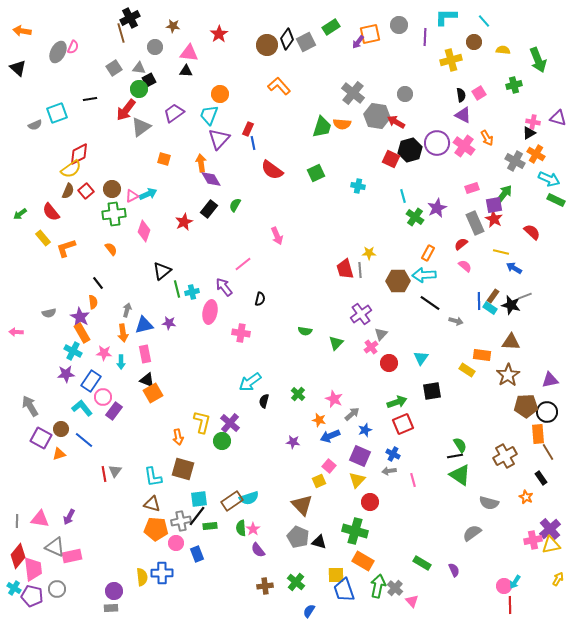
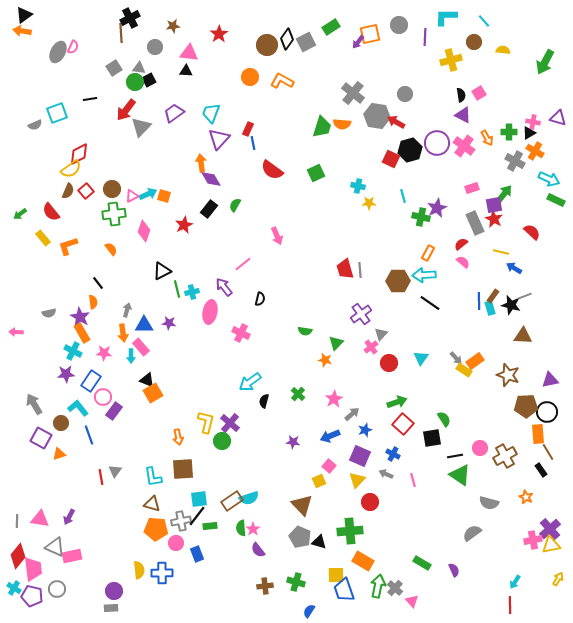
brown star at (173, 26): rotated 16 degrees counterclockwise
brown line at (121, 33): rotated 12 degrees clockwise
green arrow at (538, 60): moved 7 px right, 2 px down; rotated 50 degrees clockwise
black triangle at (18, 68): moved 6 px right, 53 px up; rotated 42 degrees clockwise
green cross at (514, 85): moved 5 px left, 47 px down; rotated 14 degrees clockwise
orange L-shape at (279, 86): moved 3 px right, 5 px up; rotated 20 degrees counterclockwise
green circle at (139, 89): moved 4 px left, 7 px up
orange circle at (220, 94): moved 30 px right, 17 px up
cyan trapezoid at (209, 115): moved 2 px right, 2 px up
gray triangle at (141, 127): rotated 10 degrees counterclockwise
orange cross at (536, 154): moved 1 px left, 3 px up
orange square at (164, 159): moved 37 px down
green cross at (415, 217): moved 6 px right; rotated 24 degrees counterclockwise
red star at (184, 222): moved 3 px down
orange L-shape at (66, 248): moved 2 px right, 2 px up
yellow star at (369, 253): moved 50 px up
pink semicircle at (465, 266): moved 2 px left, 4 px up
black triangle at (162, 271): rotated 12 degrees clockwise
cyan rectangle at (490, 308): rotated 40 degrees clockwise
gray arrow at (456, 321): moved 37 px down; rotated 32 degrees clockwise
blue triangle at (144, 325): rotated 12 degrees clockwise
pink cross at (241, 333): rotated 18 degrees clockwise
brown triangle at (511, 342): moved 12 px right, 6 px up
pink rectangle at (145, 354): moved 4 px left, 7 px up; rotated 30 degrees counterclockwise
orange rectangle at (482, 355): moved 7 px left, 6 px down; rotated 42 degrees counterclockwise
cyan arrow at (121, 362): moved 10 px right, 6 px up
yellow rectangle at (467, 370): moved 3 px left
brown star at (508, 375): rotated 20 degrees counterclockwise
black square at (432, 391): moved 47 px down
pink star at (334, 399): rotated 18 degrees clockwise
gray arrow at (30, 406): moved 4 px right, 2 px up
cyan L-shape at (82, 408): moved 4 px left
orange star at (319, 420): moved 6 px right, 60 px up
yellow L-shape at (202, 422): moved 4 px right
red square at (403, 424): rotated 25 degrees counterclockwise
brown circle at (61, 429): moved 6 px up
blue line at (84, 440): moved 5 px right, 5 px up; rotated 30 degrees clockwise
green semicircle at (460, 445): moved 16 px left, 26 px up
brown square at (183, 469): rotated 20 degrees counterclockwise
gray arrow at (389, 471): moved 3 px left, 3 px down; rotated 32 degrees clockwise
red line at (104, 474): moved 3 px left, 3 px down
black rectangle at (541, 478): moved 8 px up
green cross at (355, 531): moved 5 px left; rotated 20 degrees counterclockwise
gray pentagon at (298, 537): moved 2 px right
yellow semicircle at (142, 577): moved 3 px left, 7 px up
green cross at (296, 582): rotated 24 degrees counterclockwise
pink circle at (504, 586): moved 24 px left, 138 px up
